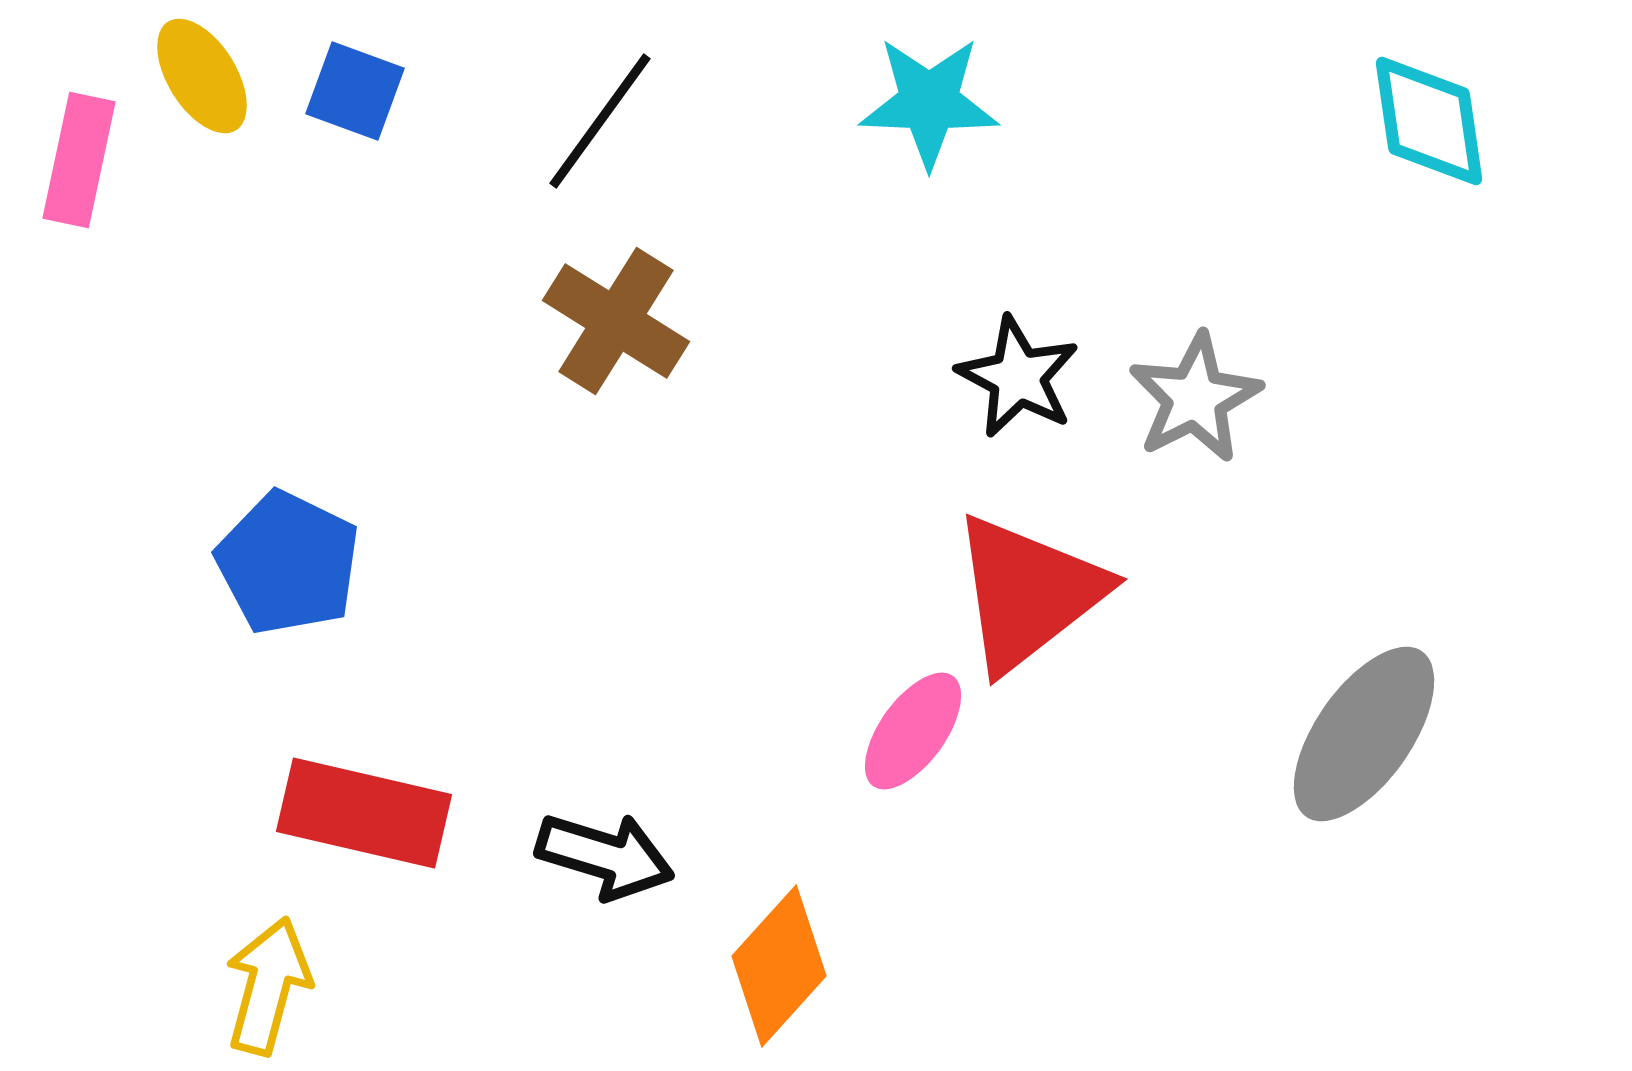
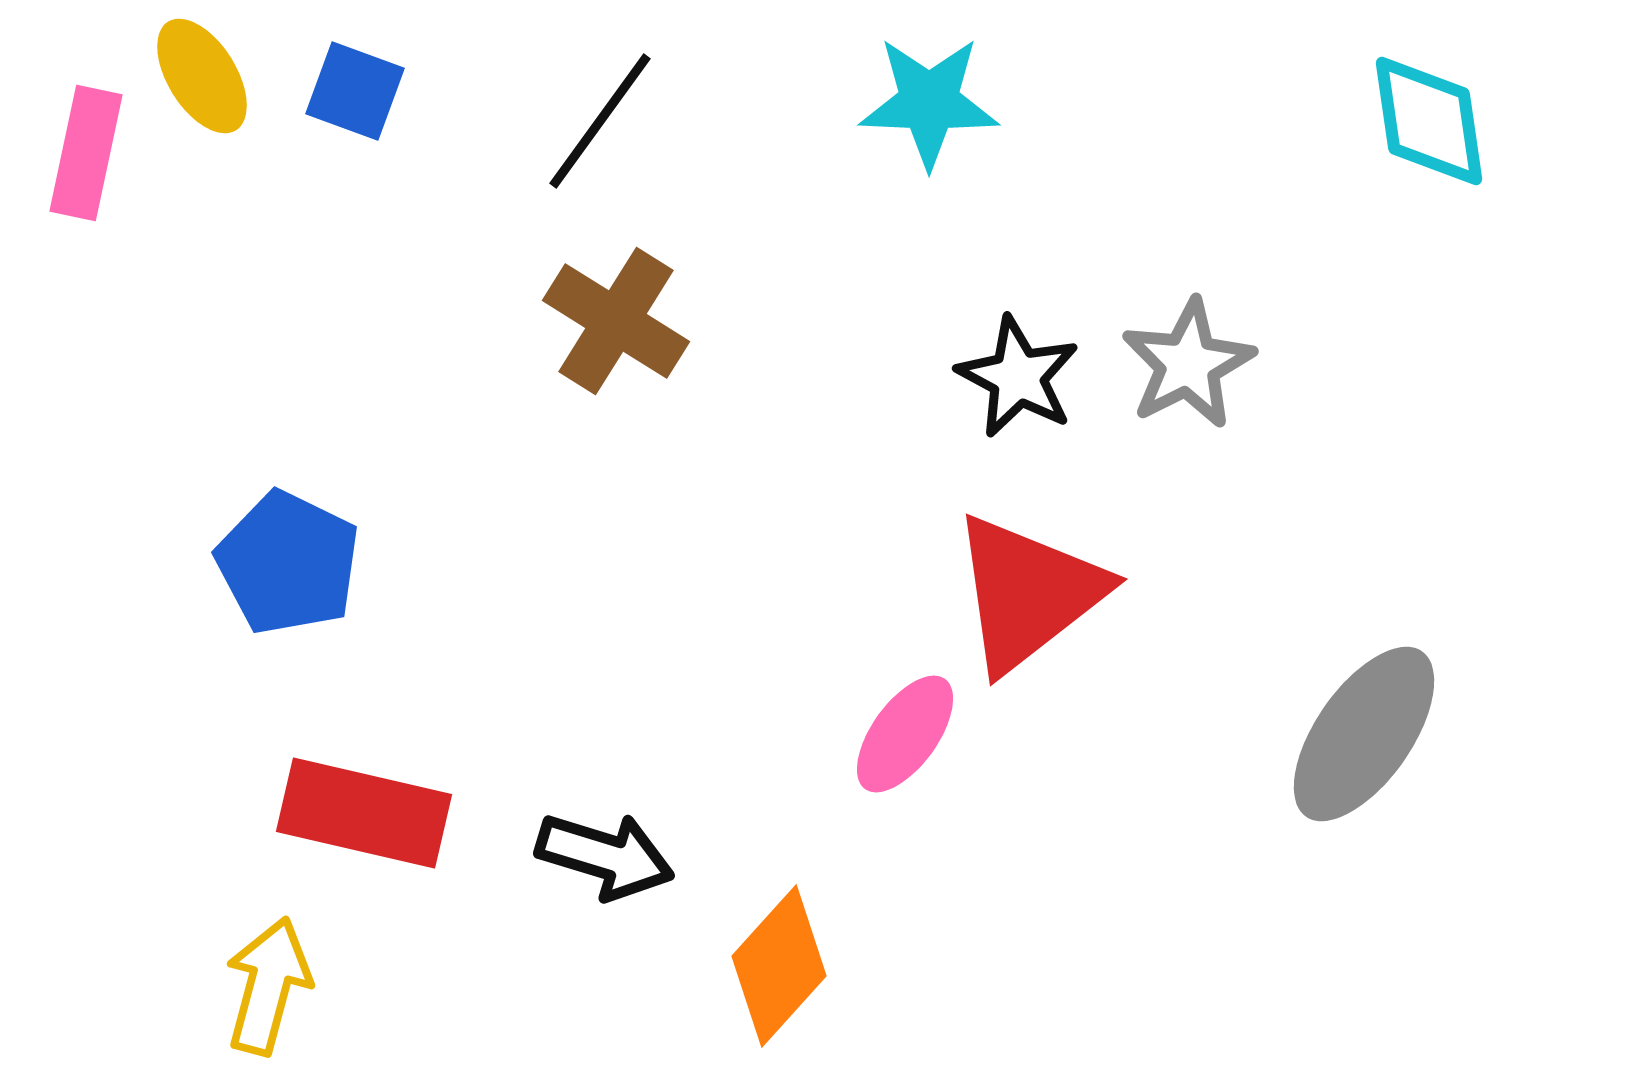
pink rectangle: moved 7 px right, 7 px up
gray star: moved 7 px left, 34 px up
pink ellipse: moved 8 px left, 3 px down
